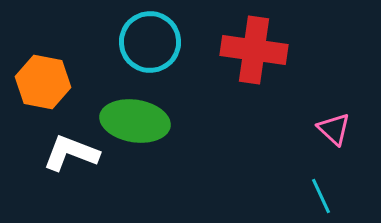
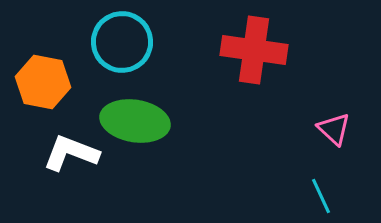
cyan circle: moved 28 px left
